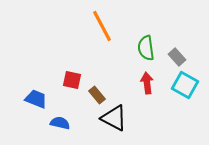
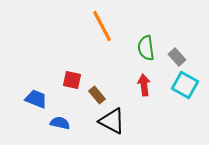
red arrow: moved 3 px left, 2 px down
black triangle: moved 2 px left, 3 px down
